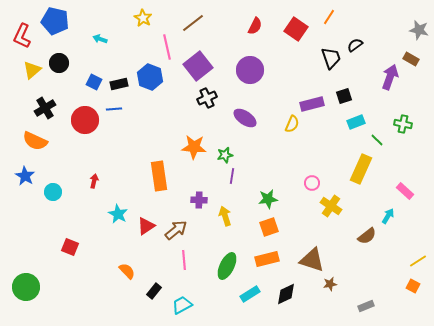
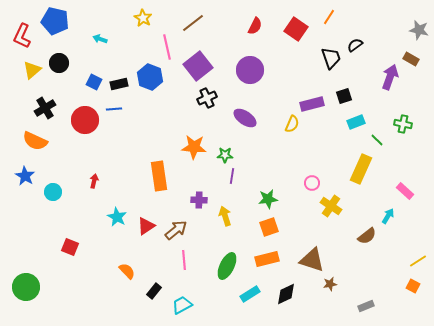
green star at (225, 155): rotated 14 degrees clockwise
cyan star at (118, 214): moved 1 px left, 3 px down
